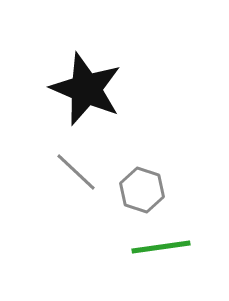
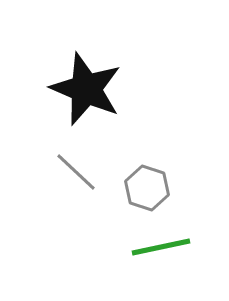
gray hexagon: moved 5 px right, 2 px up
green line: rotated 4 degrees counterclockwise
